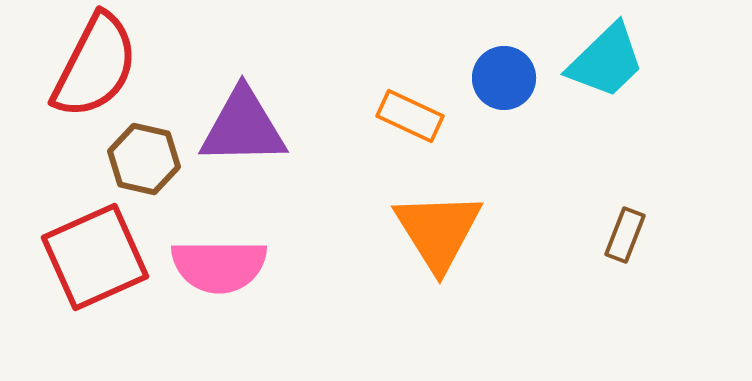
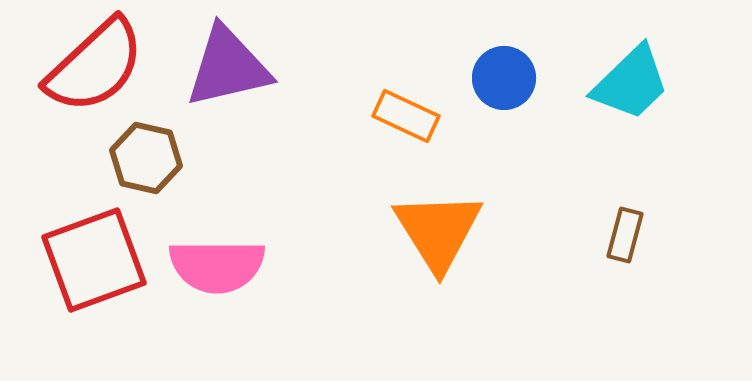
cyan trapezoid: moved 25 px right, 22 px down
red semicircle: rotated 20 degrees clockwise
orange rectangle: moved 4 px left
purple triangle: moved 15 px left, 60 px up; rotated 12 degrees counterclockwise
brown hexagon: moved 2 px right, 1 px up
brown rectangle: rotated 6 degrees counterclockwise
red square: moved 1 px left, 3 px down; rotated 4 degrees clockwise
pink semicircle: moved 2 px left
